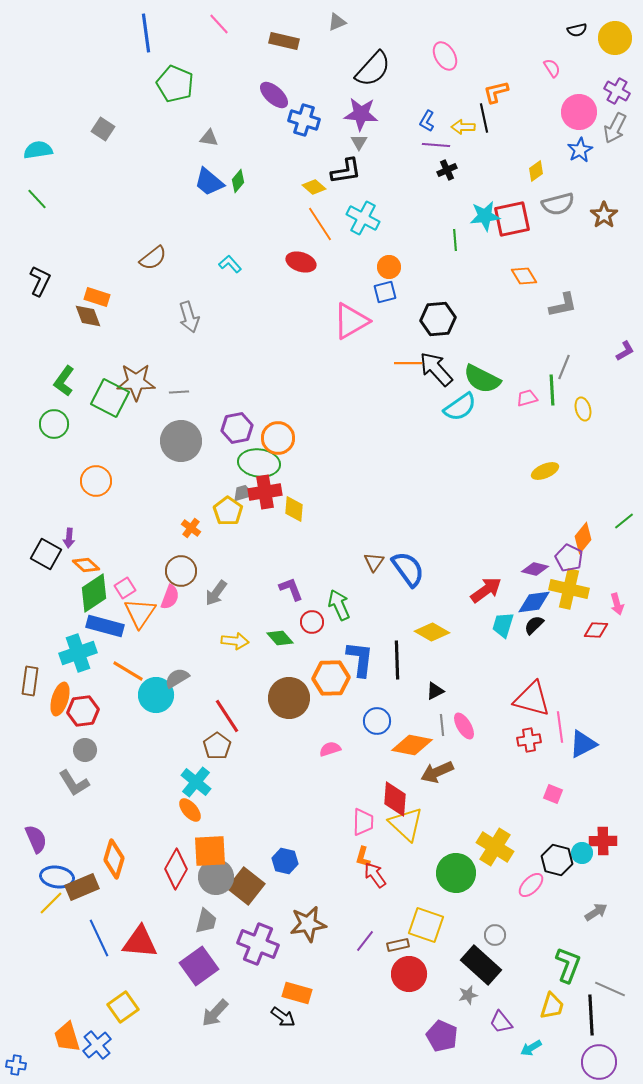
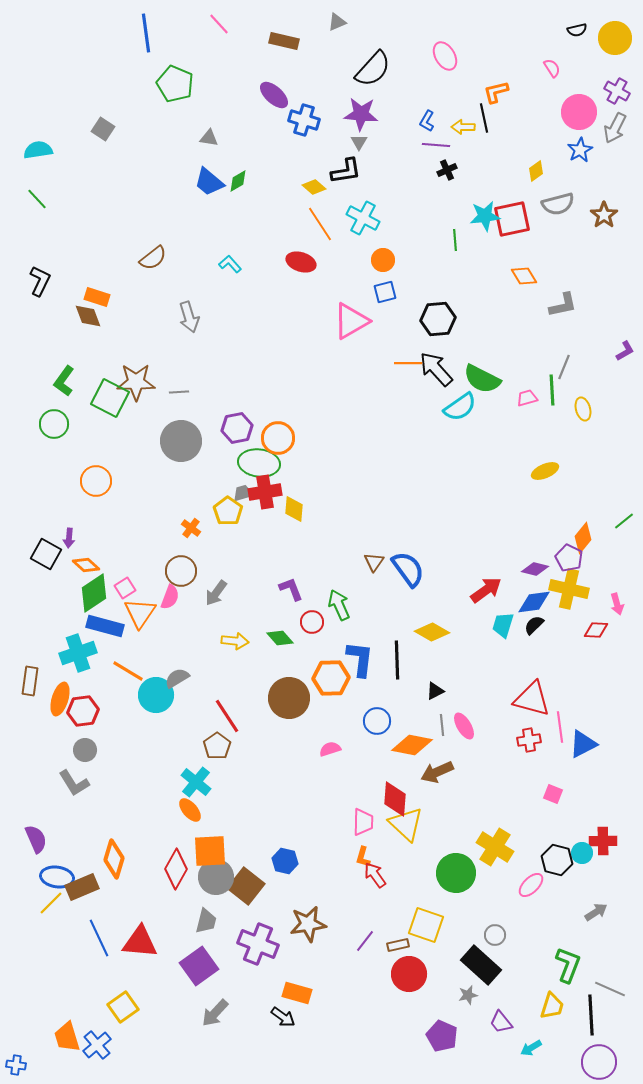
green diamond at (238, 181): rotated 20 degrees clockwise
orange circle at (389, 267): moved 6 px left, 7 px up
